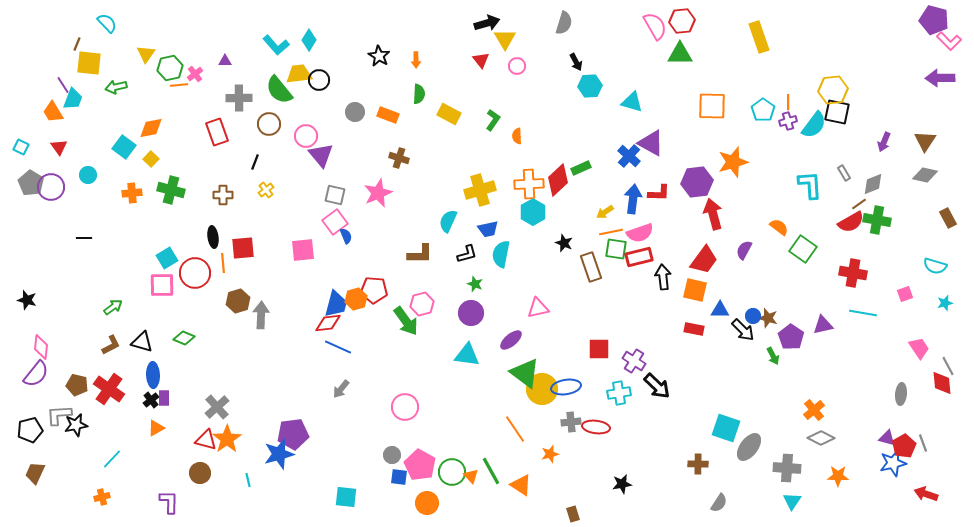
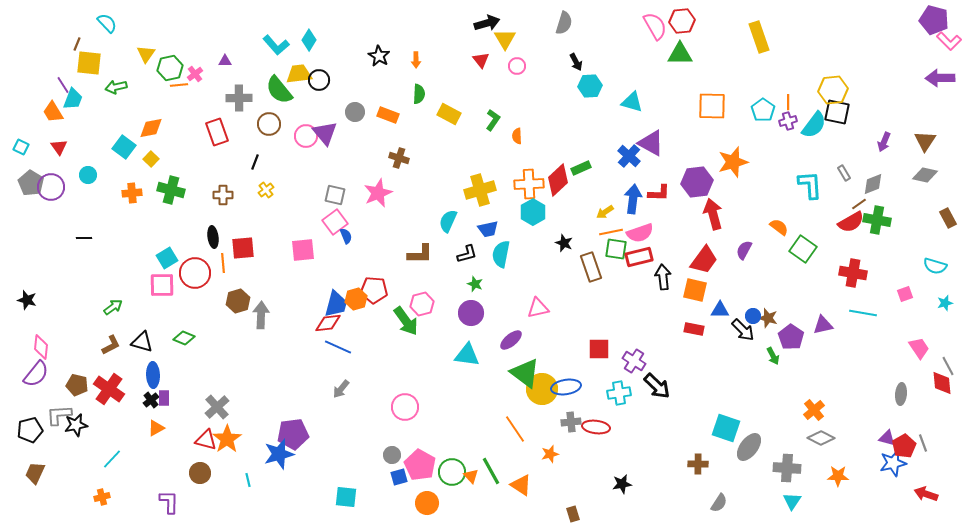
purple triangle at (321, 155): moved 4 px right, 22 px up
blue square at (399, 477): rotated 24 degrees counterclockwise
